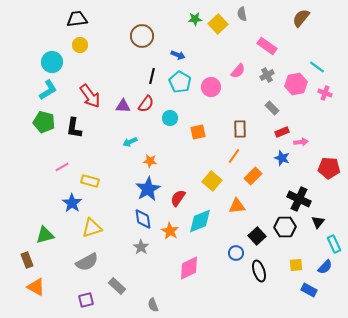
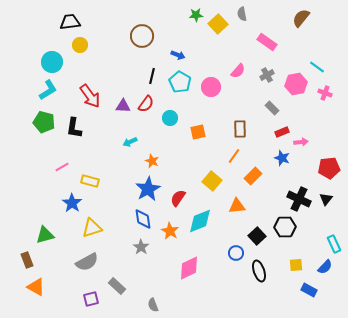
black trapezoid at (77, 19): moved 7 px left, 3 px down
green star at (195, 19): moved 1 px right, 4 px up
pink rectangle at (267, 46): moved 4 px up
orange star at (150, 161): moved 2 px right; rotated 16 degrees clockwise
red pentagon at (329, 168): rotated 10 degrees counterclockwise
black triangle at (318, 222): moved 8 px right, 23 px up
purple square at (86, 300): moved 5 px right, 1 px up
